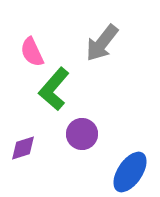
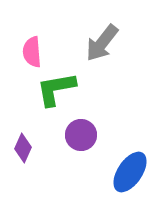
pink semicircle: rotated 20 degrees clockwise
green L-shape: moved 2 px right; rotated 39 degrees clockwise
purple circle: moved 1 px left, 1 px down
purple diamond: rotated 48 degrees counterclockwise
